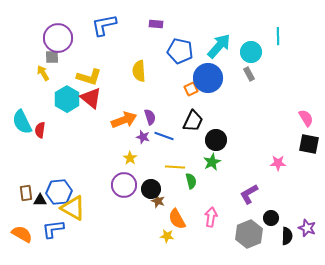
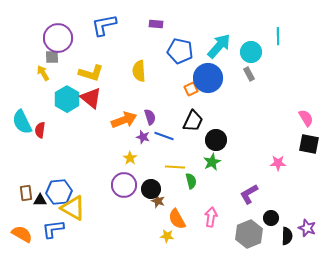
yellow L-shape at (89, 77): moved 2 px right, 4 px up
